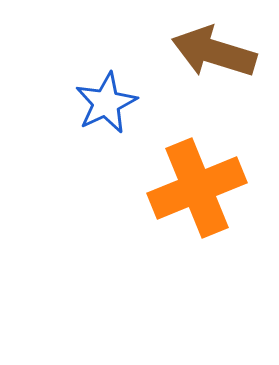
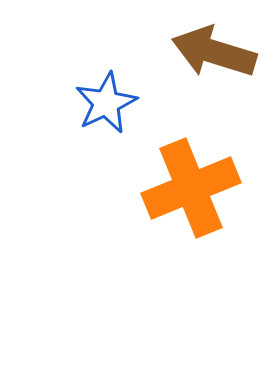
orange cross: moved 6 px left
